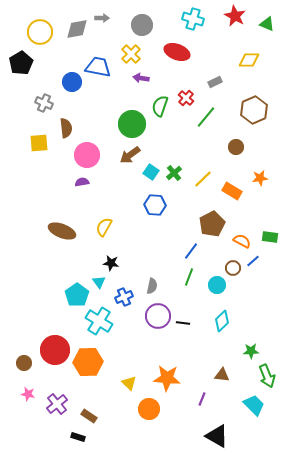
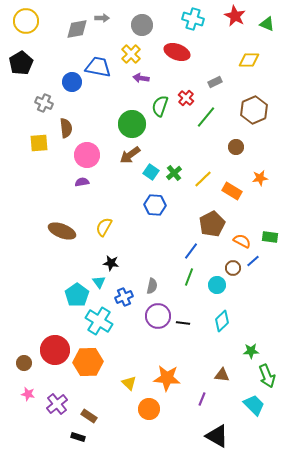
yellow circle at (40, 32): moved 14 px left, 11 px up
